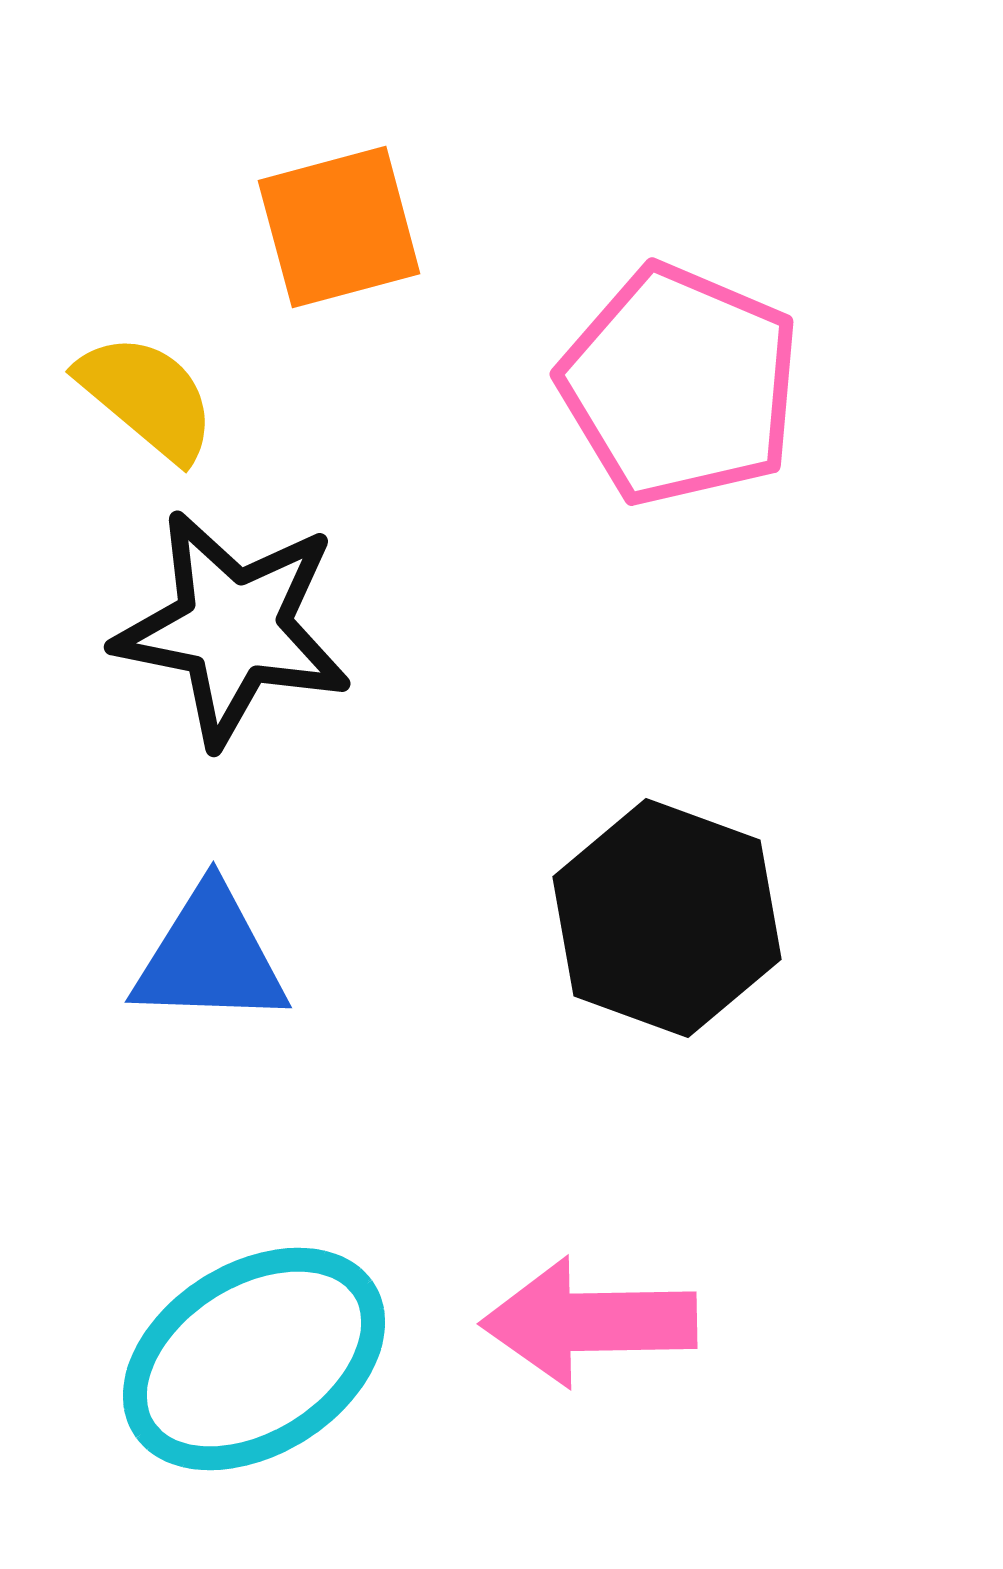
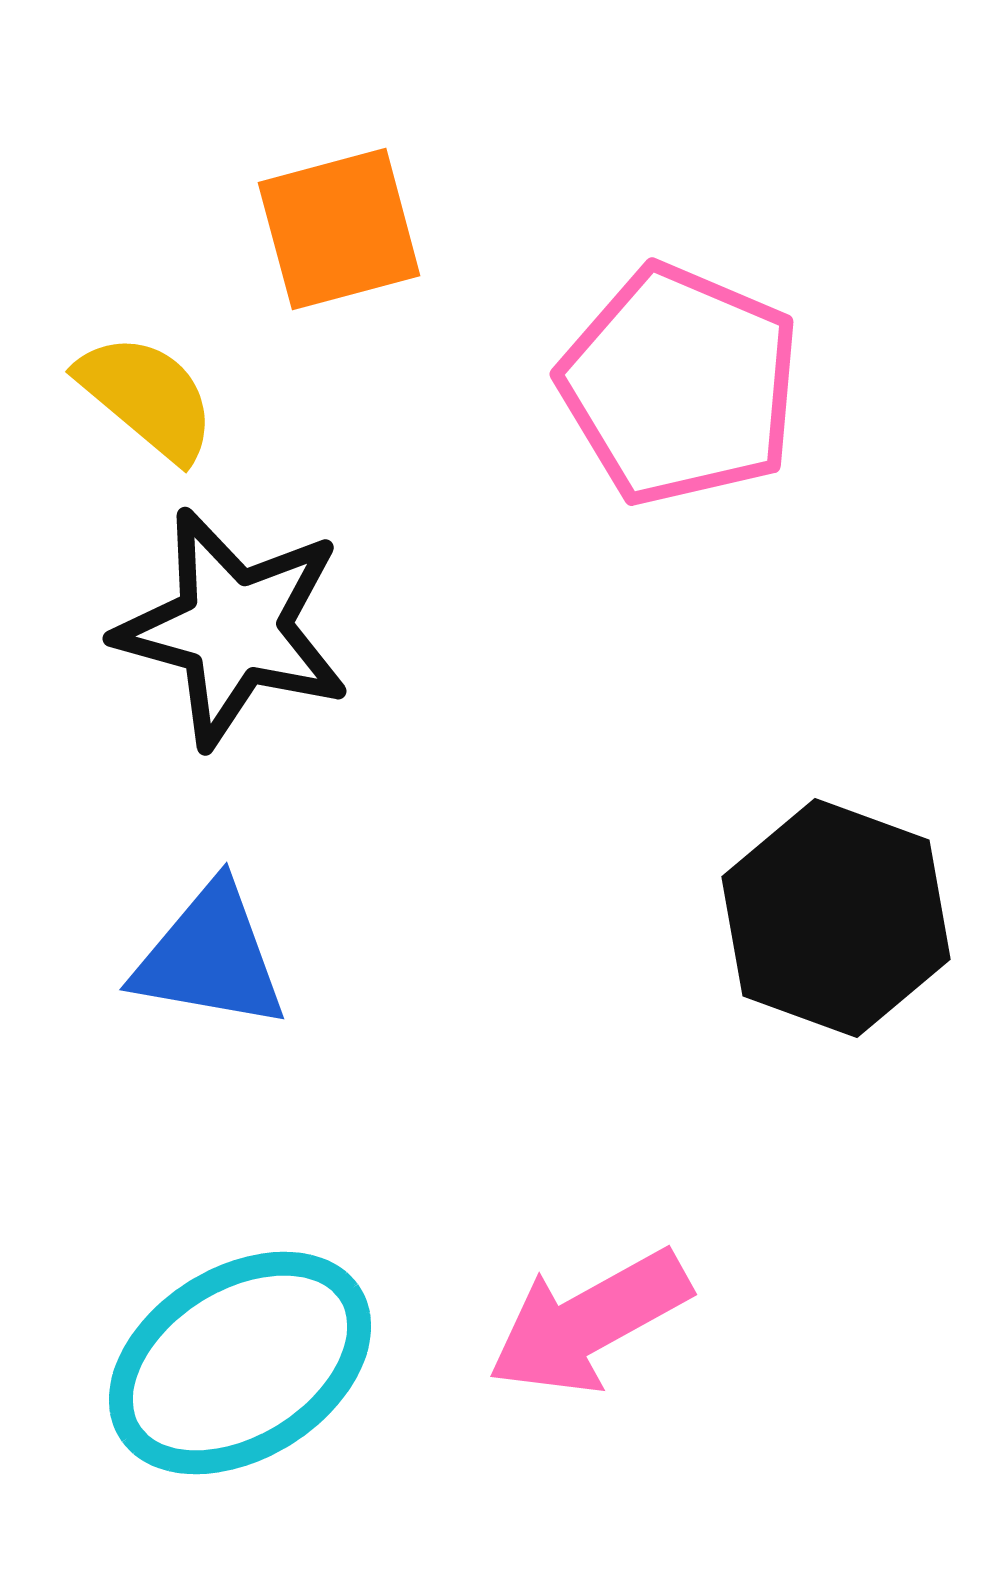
orange square: moved 2 px down
black star: rotated 4 degrees clockwise
black hexagon: moved 169 px right
blue triangle: rotated 8 degrees clockwise
pink arrow: rotated 28 degrees counterclockwise
cyan ellipse: moved 14 px left, 4 px down
